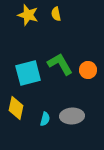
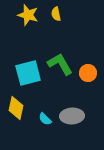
orange circle: moved 3 px down
cyan semicircle: rotated 120 degrees clockwise
